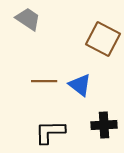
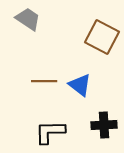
brown square: moved 1 px left, 2 px up
